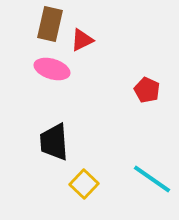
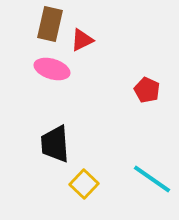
black trapezoid: moved 1 px right, 2 px down
